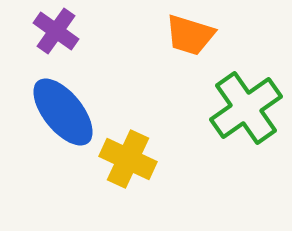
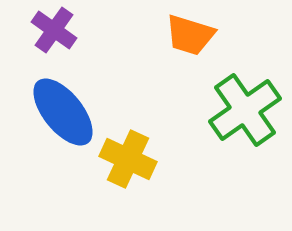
purple cross: moved 2 px left, 1 px up
green cross: moved 1 px left, 2 px down
